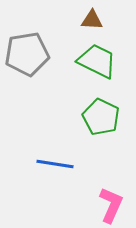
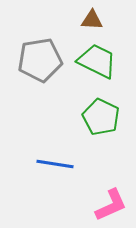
gray pentagon: moved 13 px right, 6 px down
pink L-shape: rotated 42 degrees clockwise
